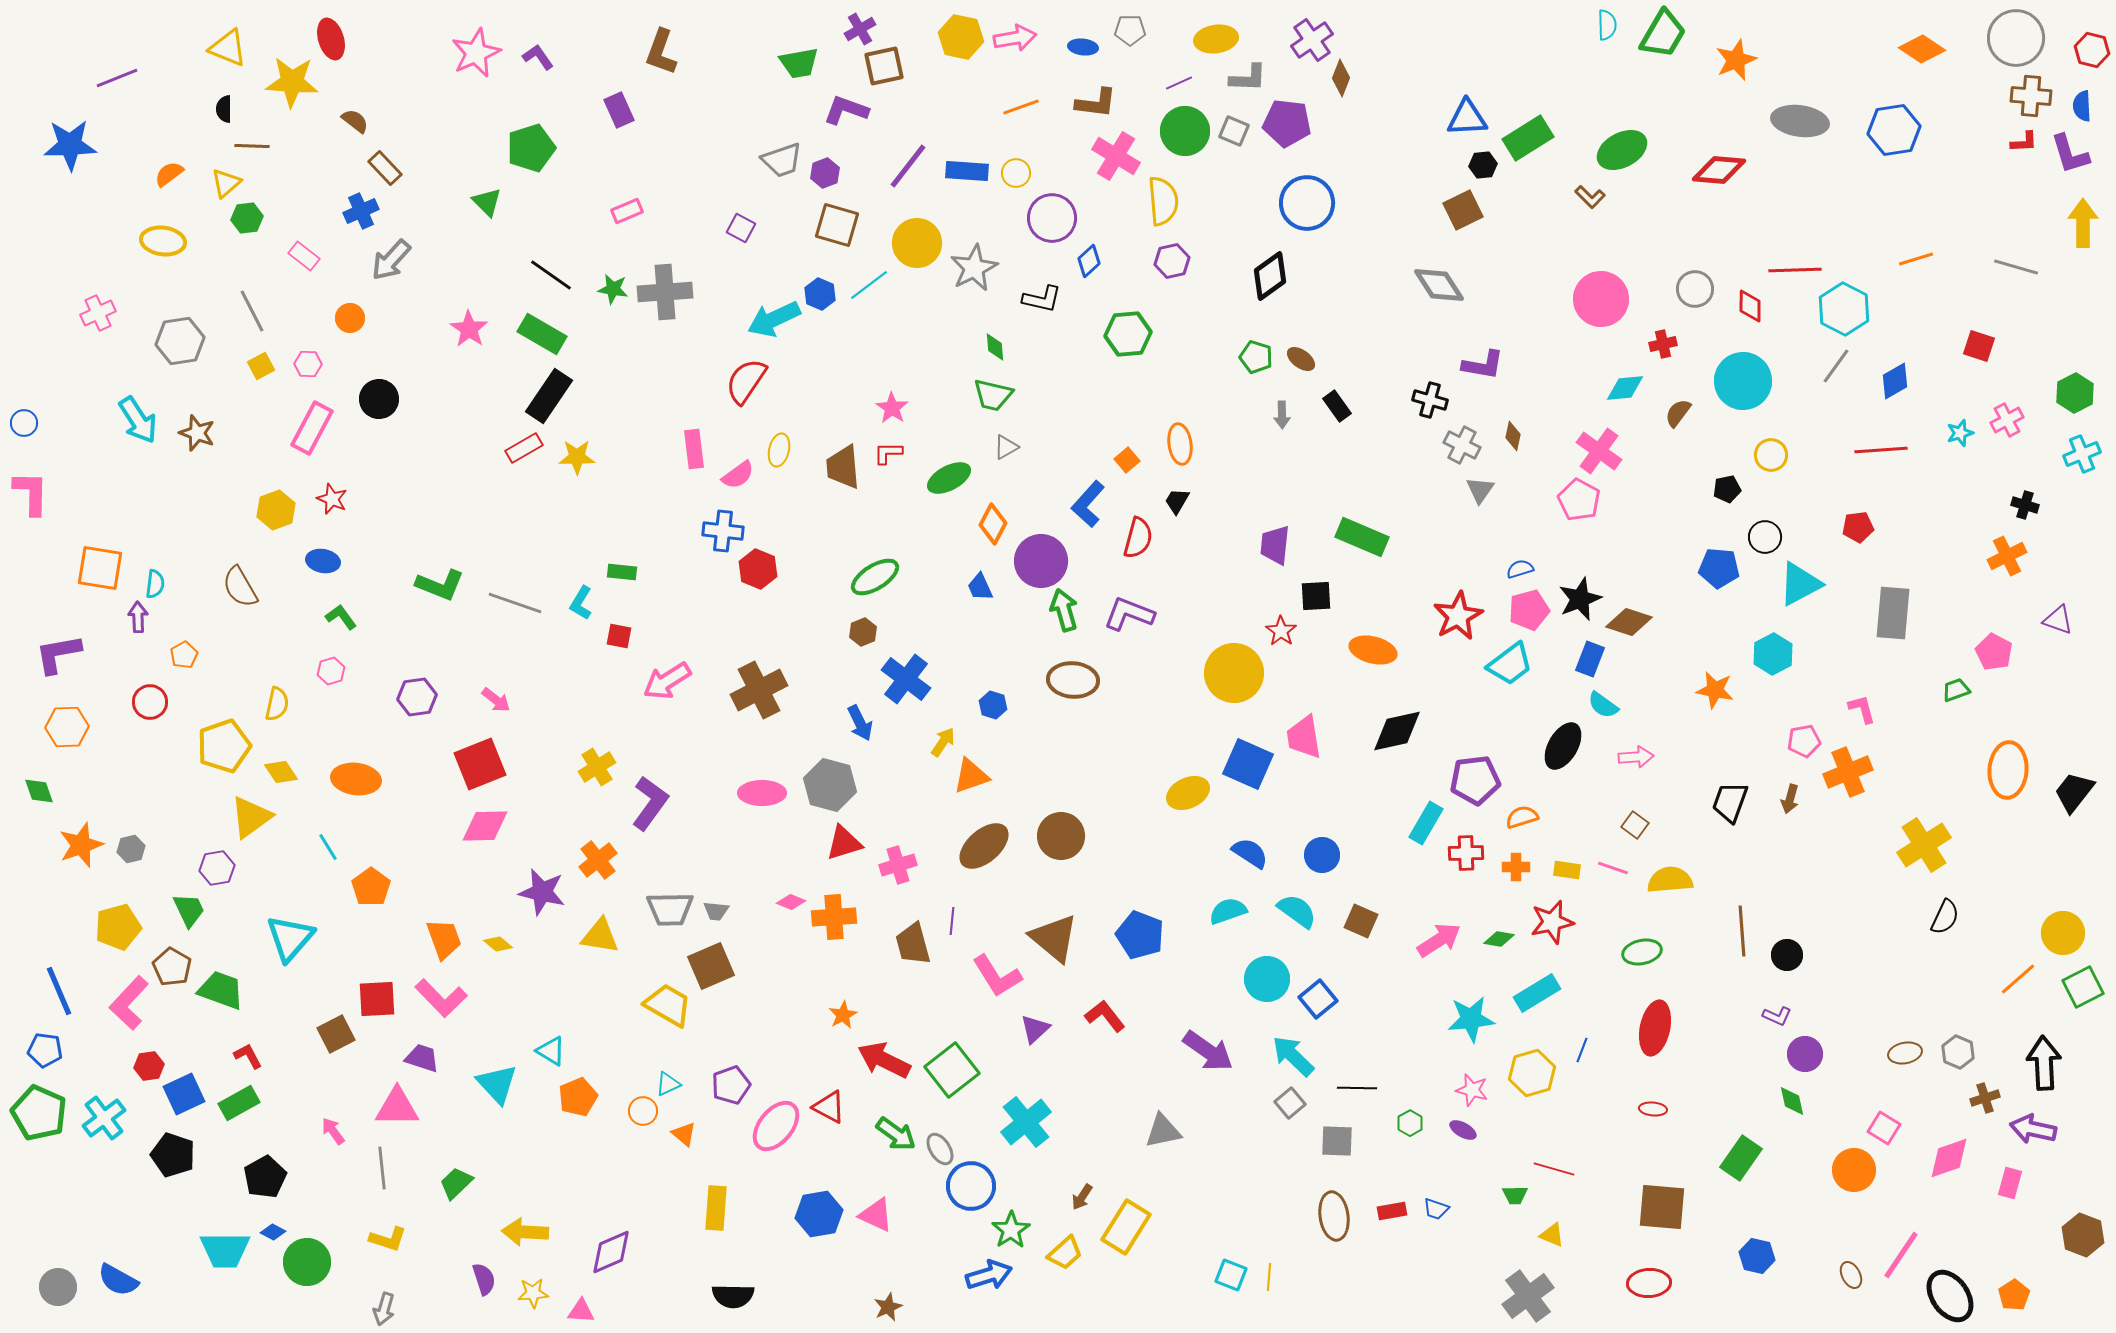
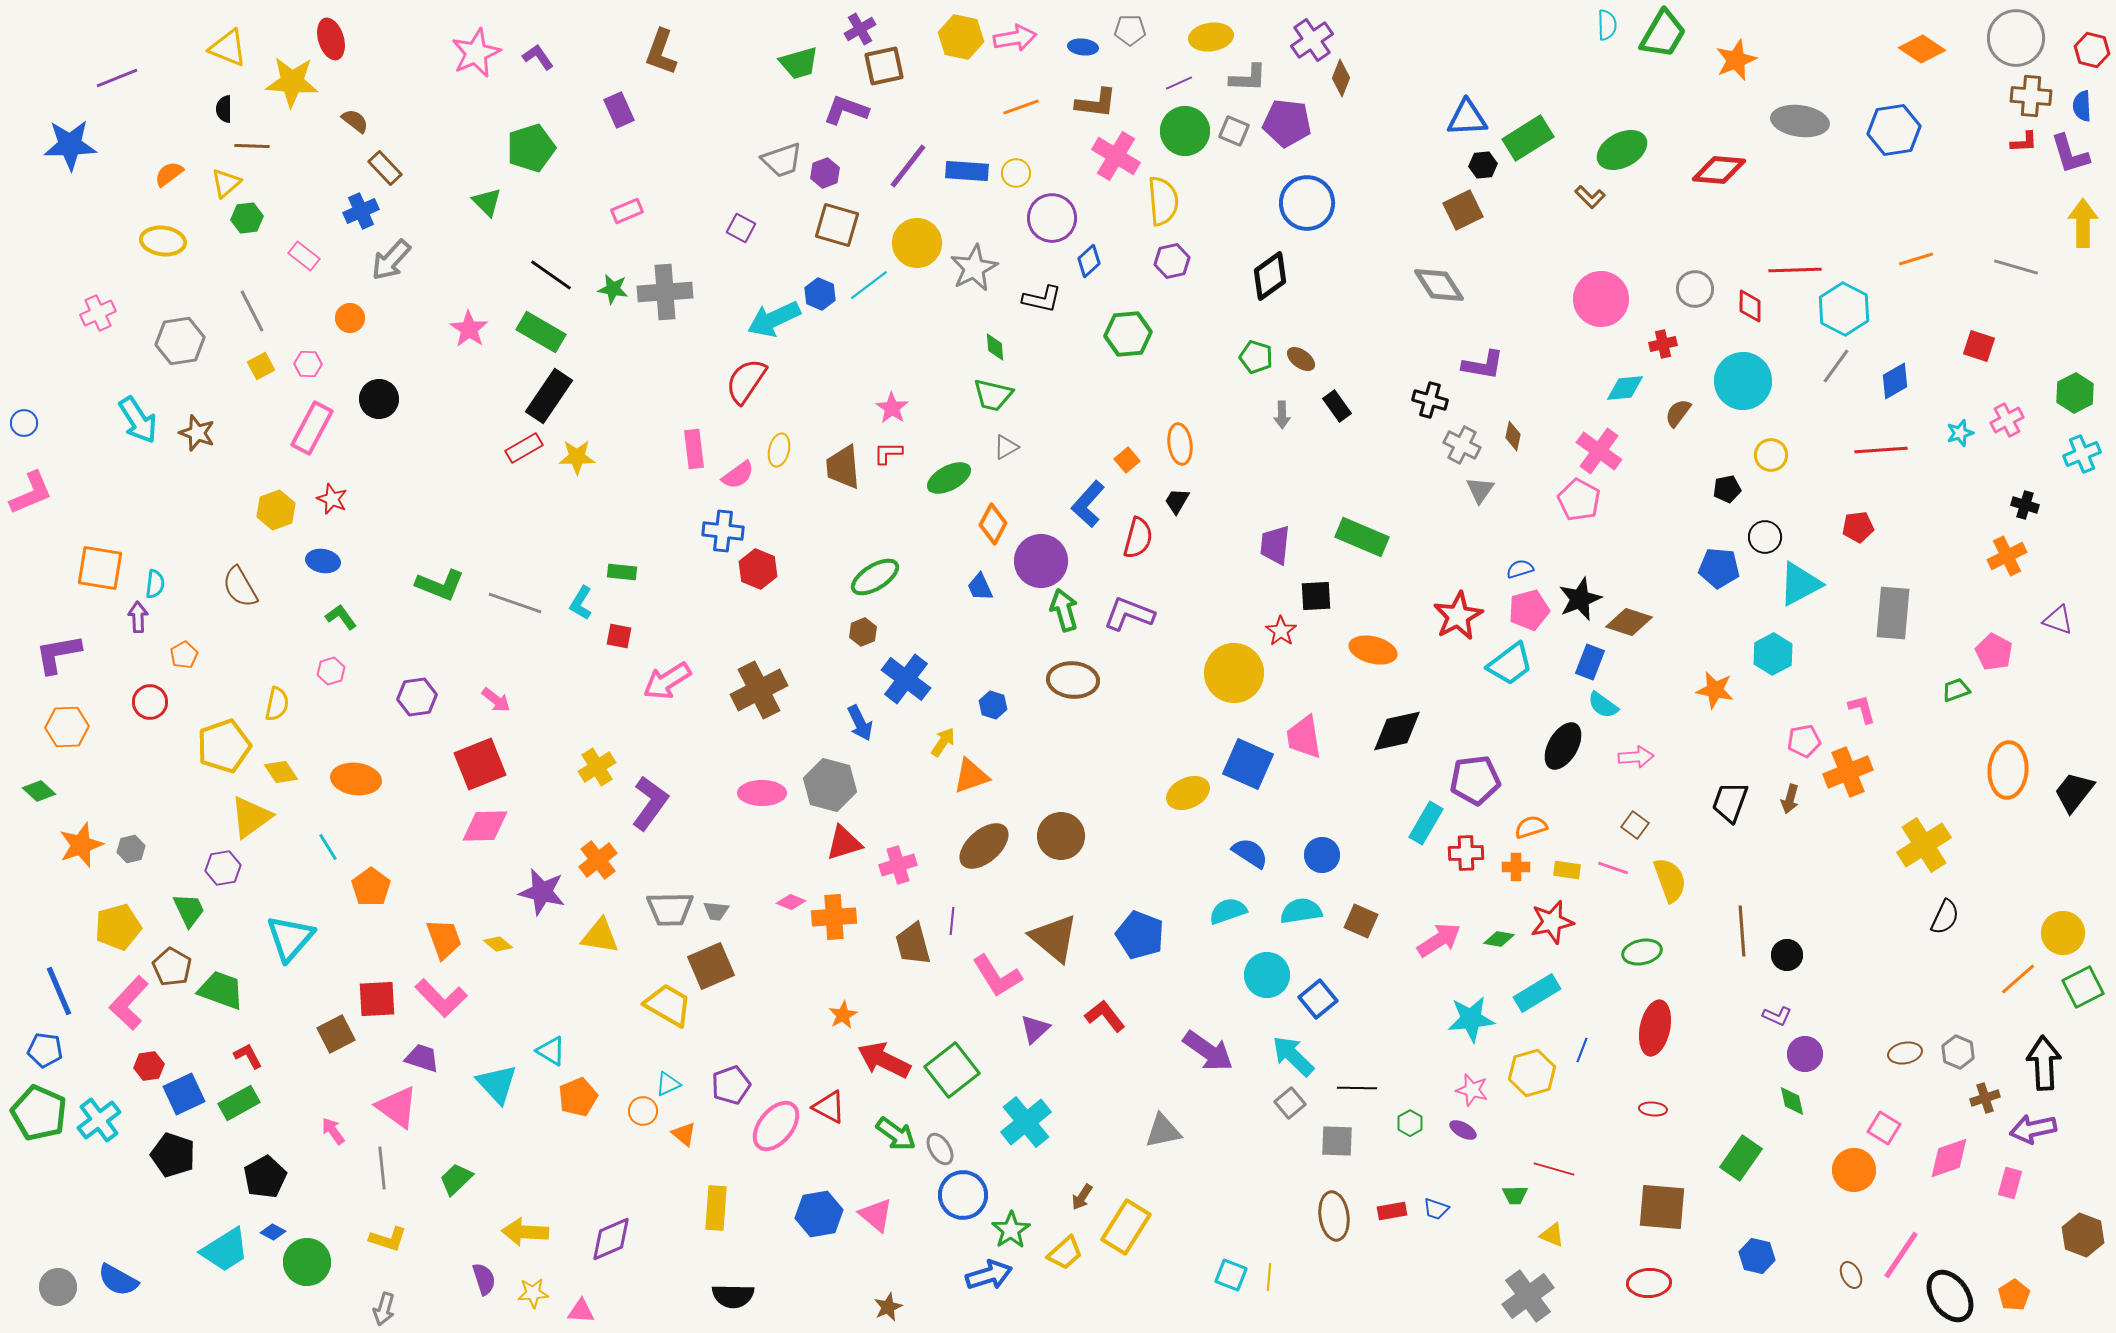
yellow ellipse at (1216, 39): moved 5 px left, 2 px up
green trapezoid at (799, 63): rotated 6 degrees counterclockwise
green rectangle at (542, 334): moved 1 px left, 2 px up
pink L-shape at (31, 493): rotated 66 degrees clockwise
blue rectangle at (1590, 659): moved 3 px down
green diamond at (39, 791): rotated 28 degrees counterclockwise
orange semicircle at (1522, 817): moved 9 px right, 10 px down
purple hexagon at (217, 868): moved 6 px right
yellow semicircle at (1670, 880): rotated 75 degrees clockwise
cyan semicircle at (1297, 911): moved 4 px right; rotated 45 degrees counterclockwise
cyan circle at (1267, 979): moved 4 px up
pink triangle at (397, 1107): rotated 36 degrees clockwise
cyan cross at (104, 1118): moved 5 px left, 2 px down
purple arrow at (2033, 1129): rotated 24 degrees counterclockwise
green trapezoid at (456, 1183): moved 4 px up
blue circle at (971, 1186): moved 8 px left, 9 px down
pink triangle at (876, 1215): rotated 15 degrees clockwise
cyan trapezoid at (225, 1250): rotated 32 degrees counterclockwise
purple diamond at (611, 1252): moved 13 px up
